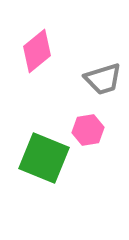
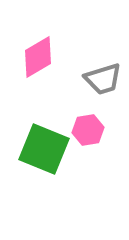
pink diamond: moved 1 px right, 6 px down; rotated 9 degrees clockwise
green square: moved 9 px up
